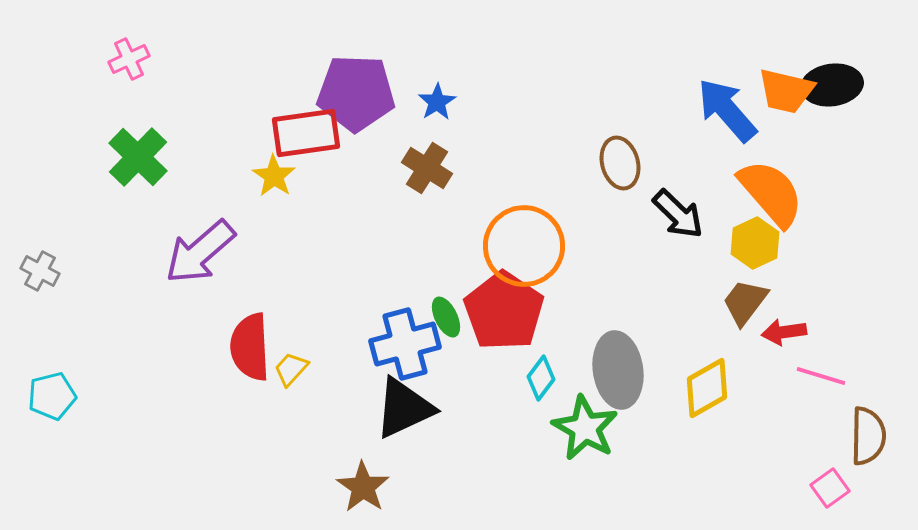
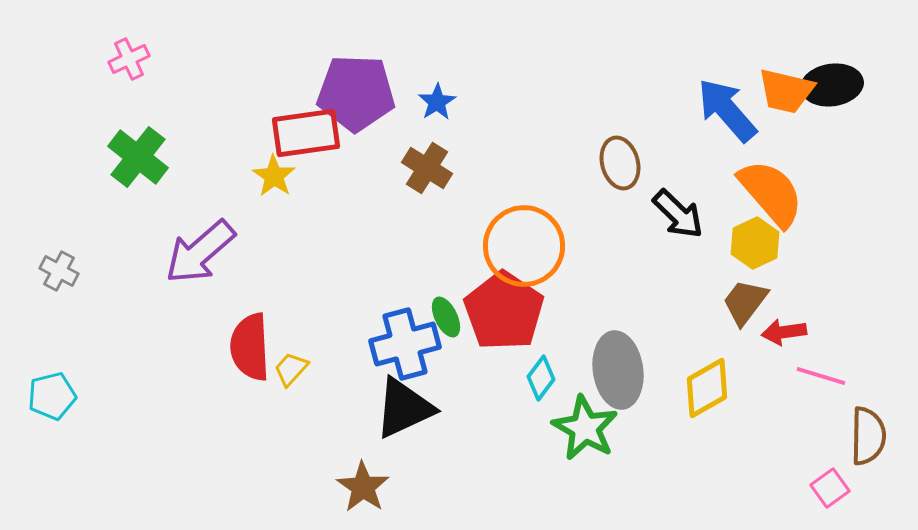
green cross: rotated 6 degrees counterclockwise
gray cross: moved 19 px right
